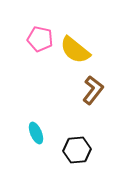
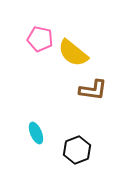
yellow semicircle: moved 2 px left, 3 px down
brown L-shape: rotated 60 degrees clockwise
black hexagon: rotated 16 degrees counterclockwise
